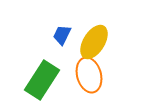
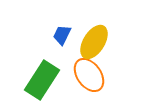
orange ellipse: rotated 20 degrees counterclockwise
